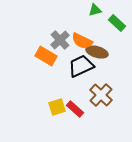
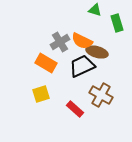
green triangle: rotated 32 degrees clockwise
green rectangle: rotated 30 degrees clockwise
gray cross: moved 2 px down; rotated 12 degrees clockwise
orange rectangle: moved 7 px down
black trapezoid: moved 1 px right
brown cross: rotated 15 degrees counterclockwise
yellow square: moved 16 px left, 13 px up
